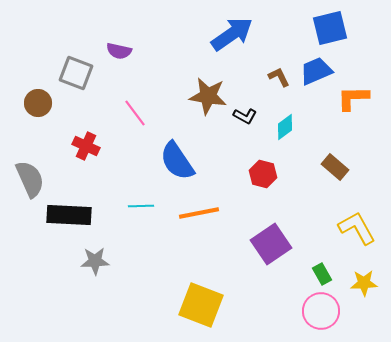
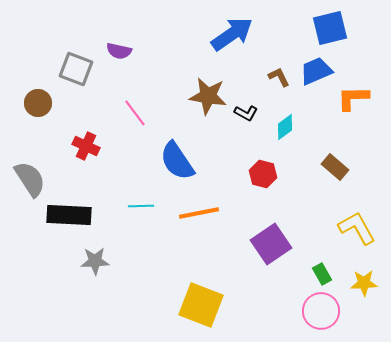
gray square: moved 4 px up
black L-shape: moved 1 px right, 3 px up
gray semicircle: rotated 9 degrees counterclockwise
